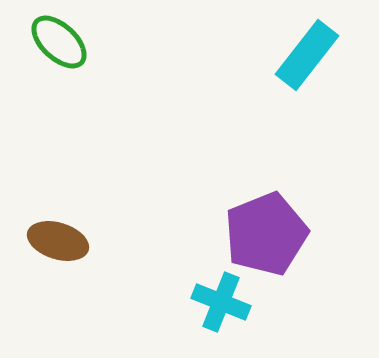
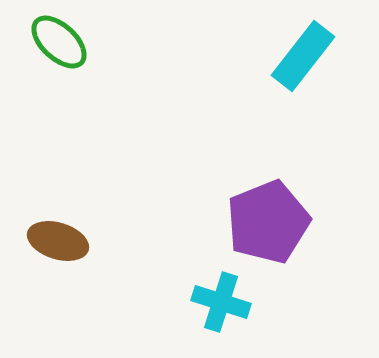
cyan rectangle: moved 4 px left, 1 px down
purple pentagon: moved 2 px right, 12 px up
cyan cross: rotated 4 degrees counterclockwise
